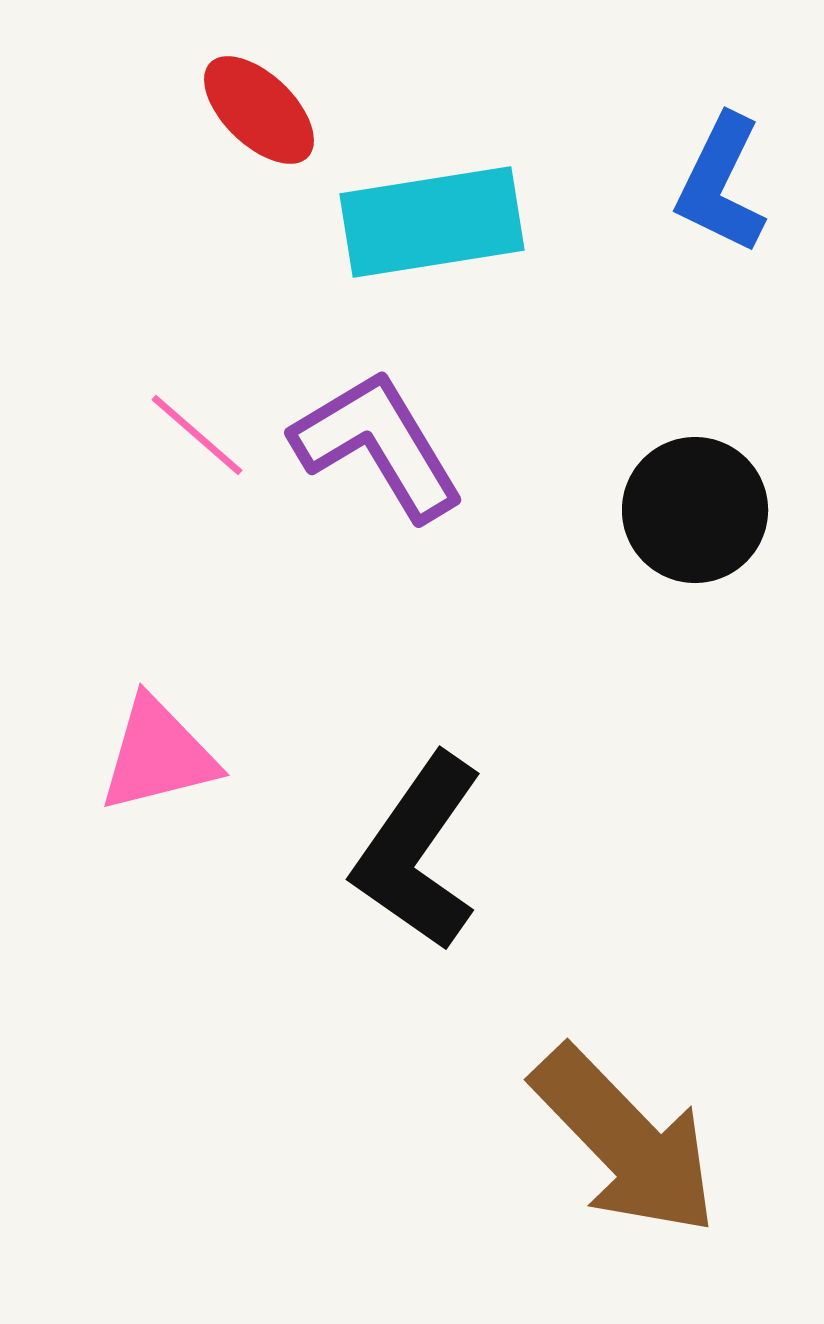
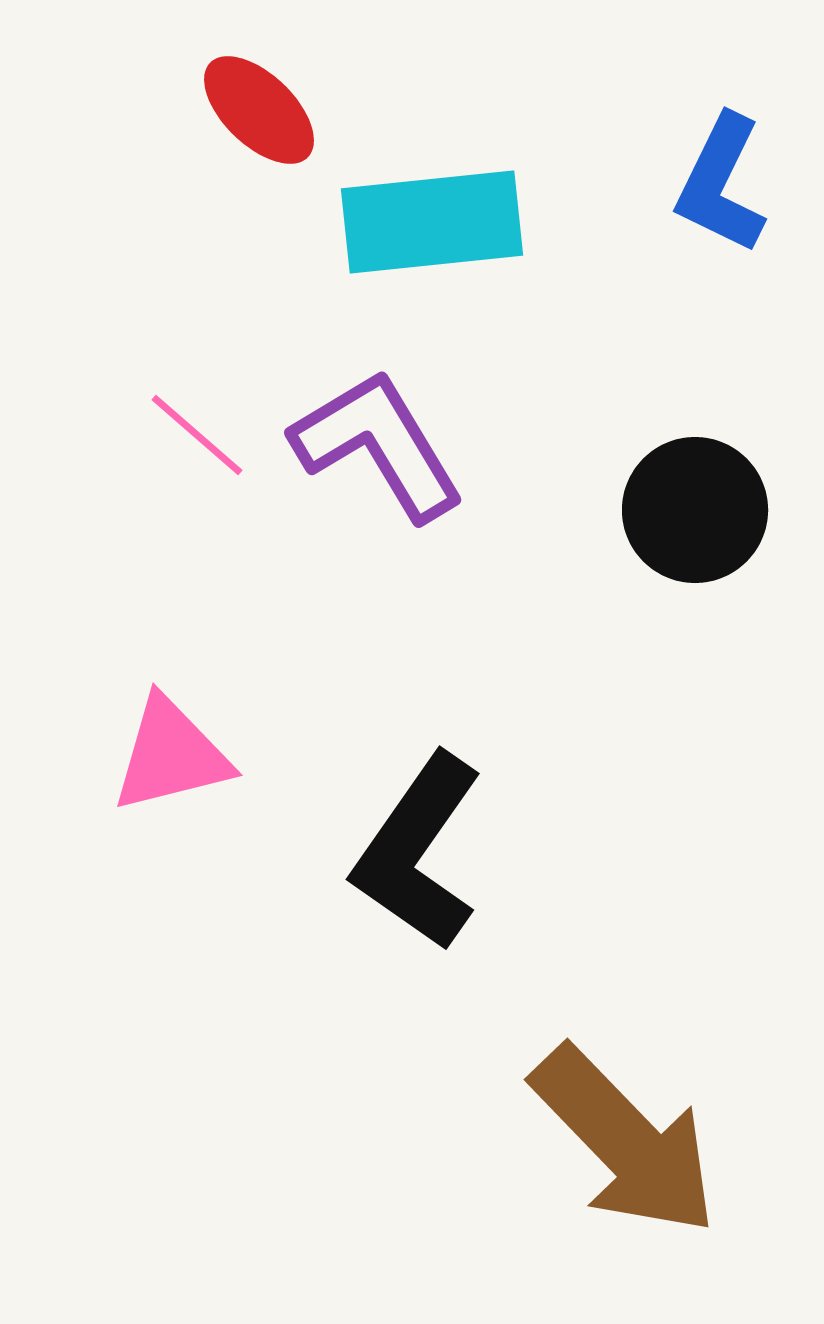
cyan rectangle: rotated 3 degrees clockwise
pink triangle: moved 13 px right
